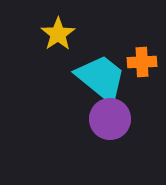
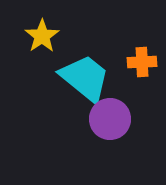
yellow star: moved 16 px left, 2 px down
cyan trapezoid: moved 16 px left
